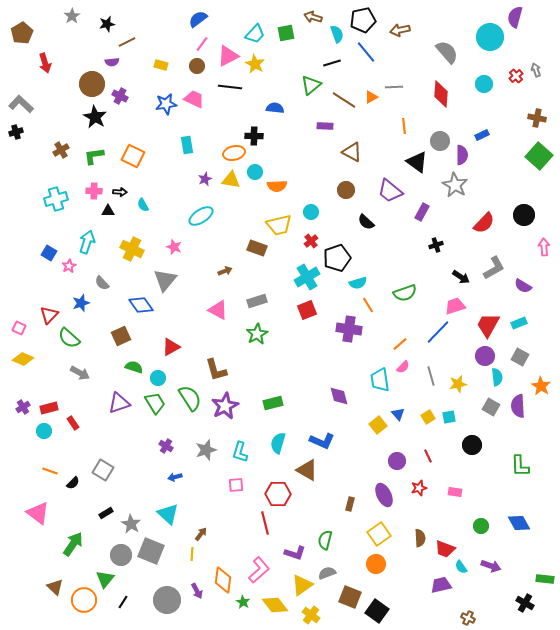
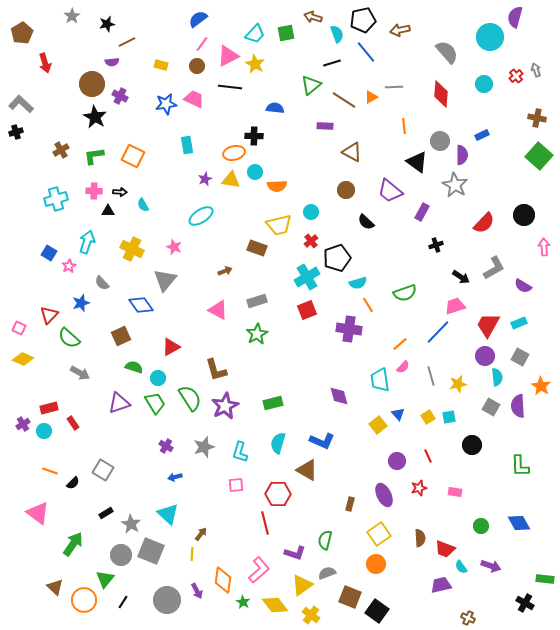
purple cross at (23, 407): moved 17 px down
gray star at (206, 450): moved 2 px left, 3 px up
